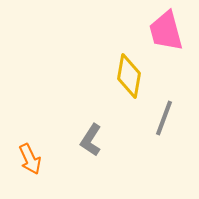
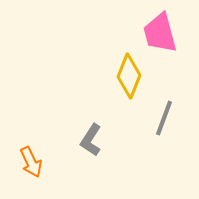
pink trapezoid: moved 6 px left, 2 px down
yellow diamond: rotated 12 degrees clockwise
orange arrow: moved 1 px right, 3 px down
